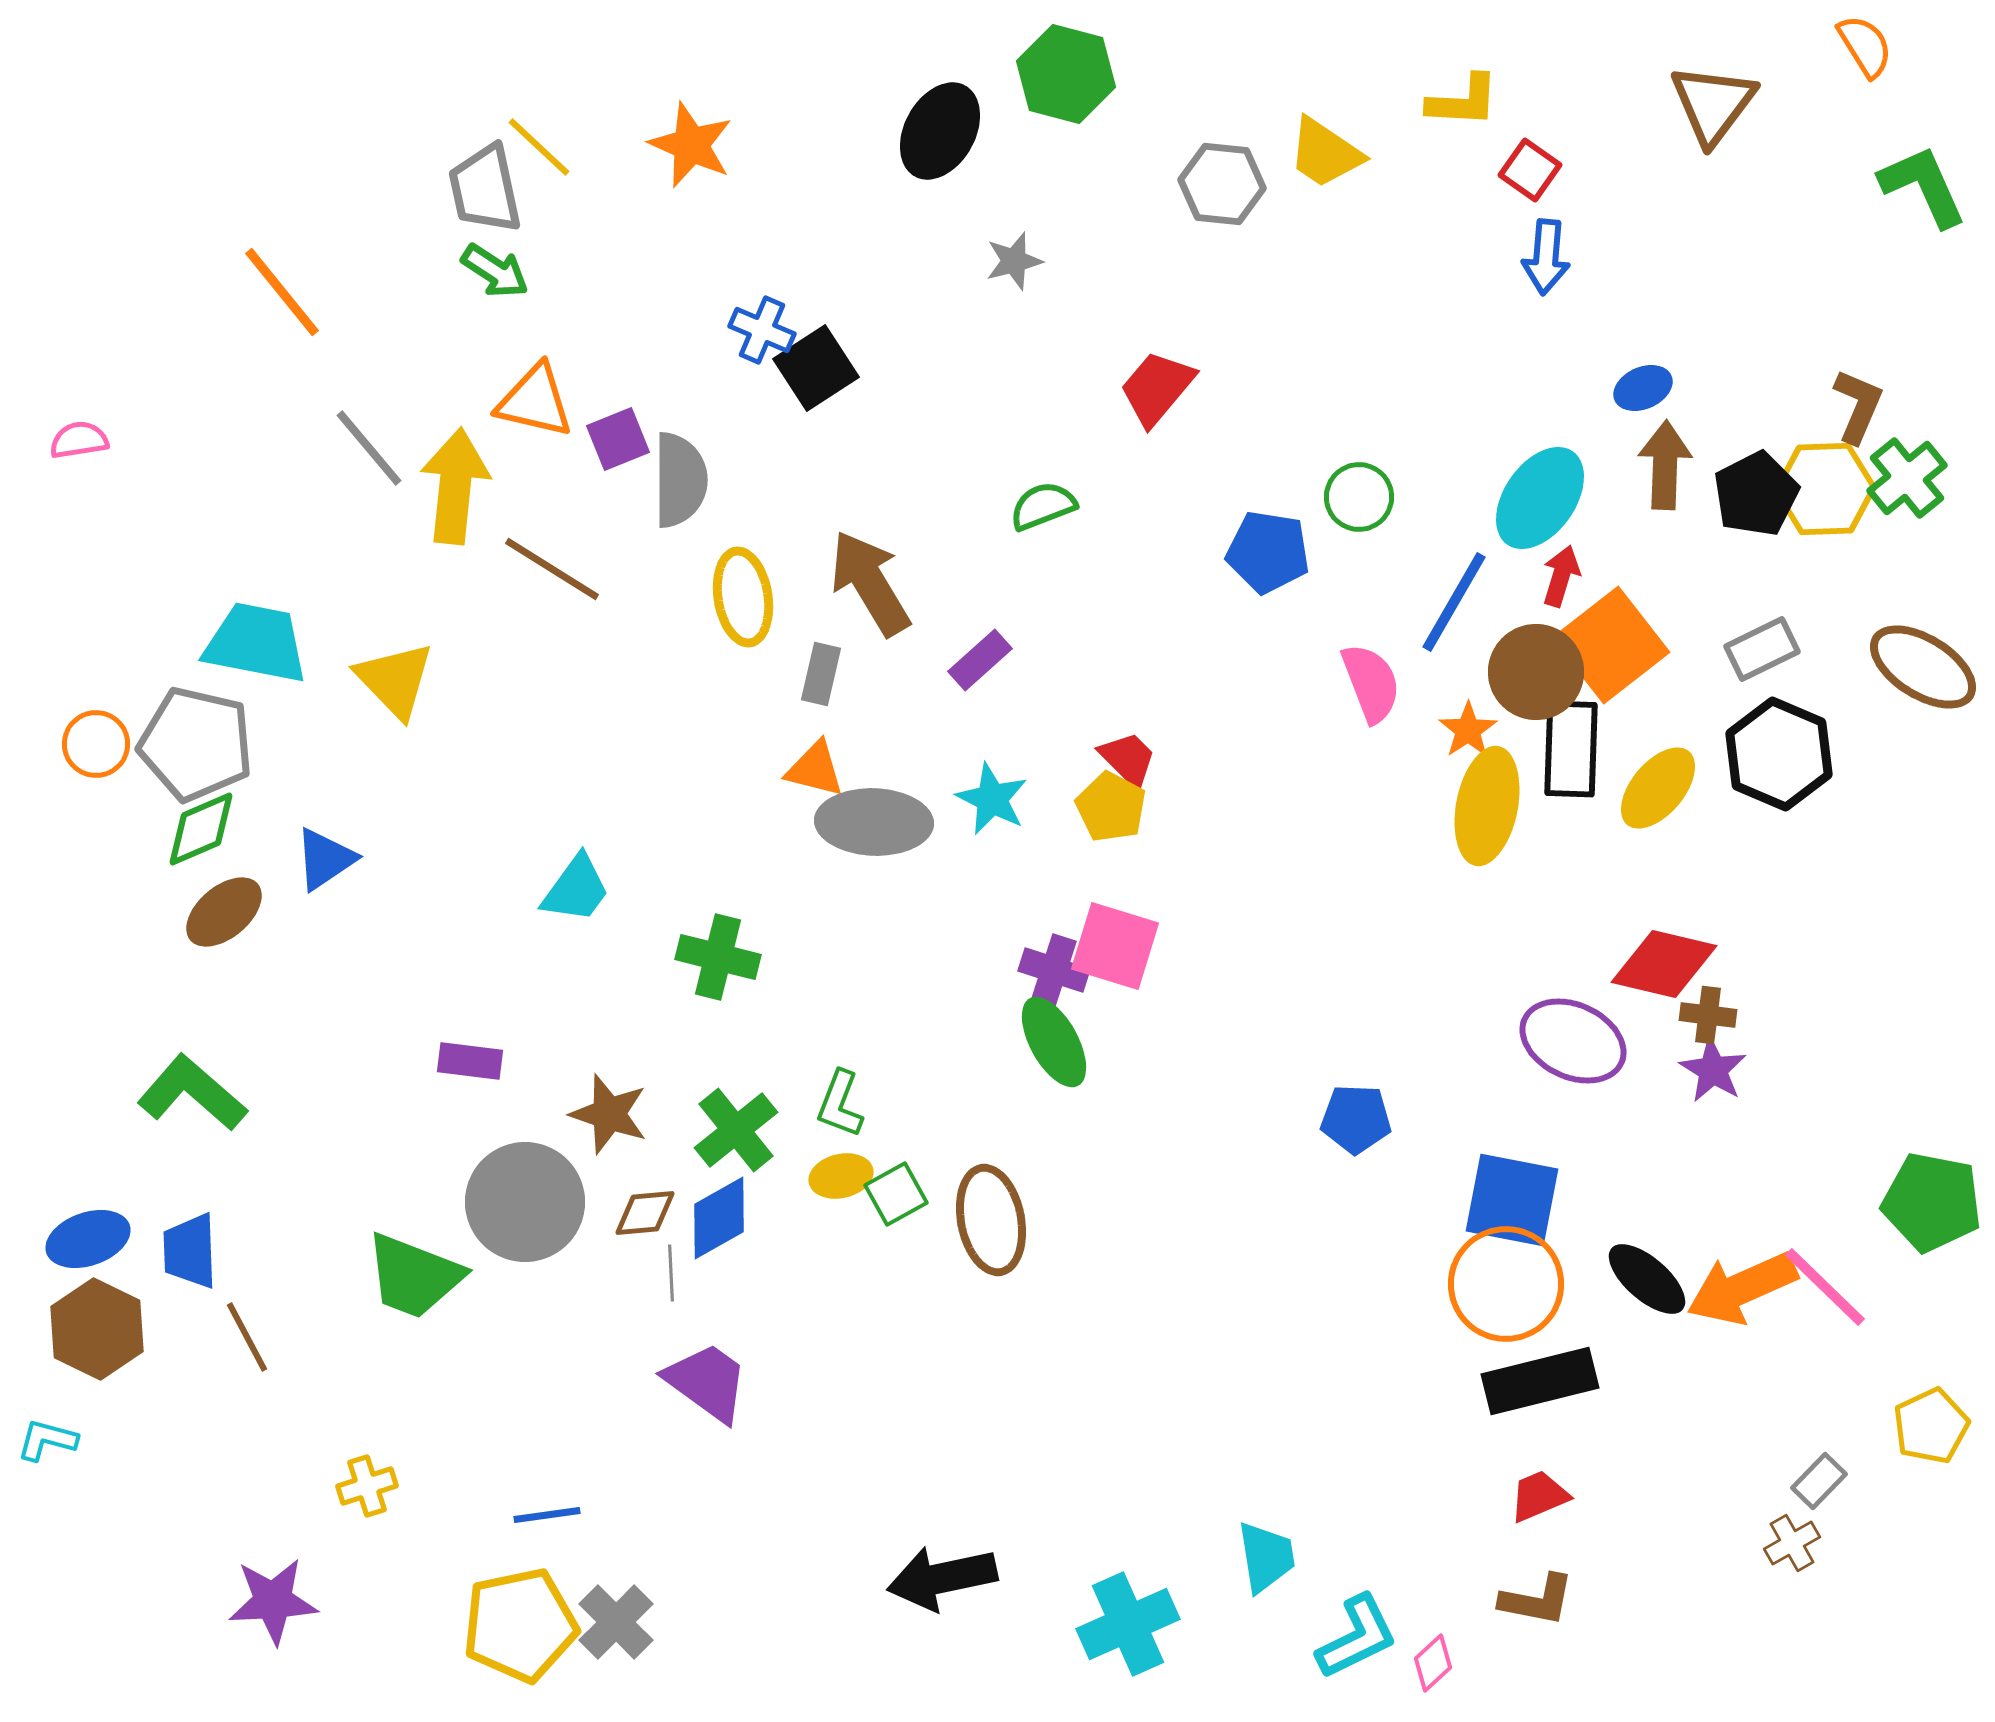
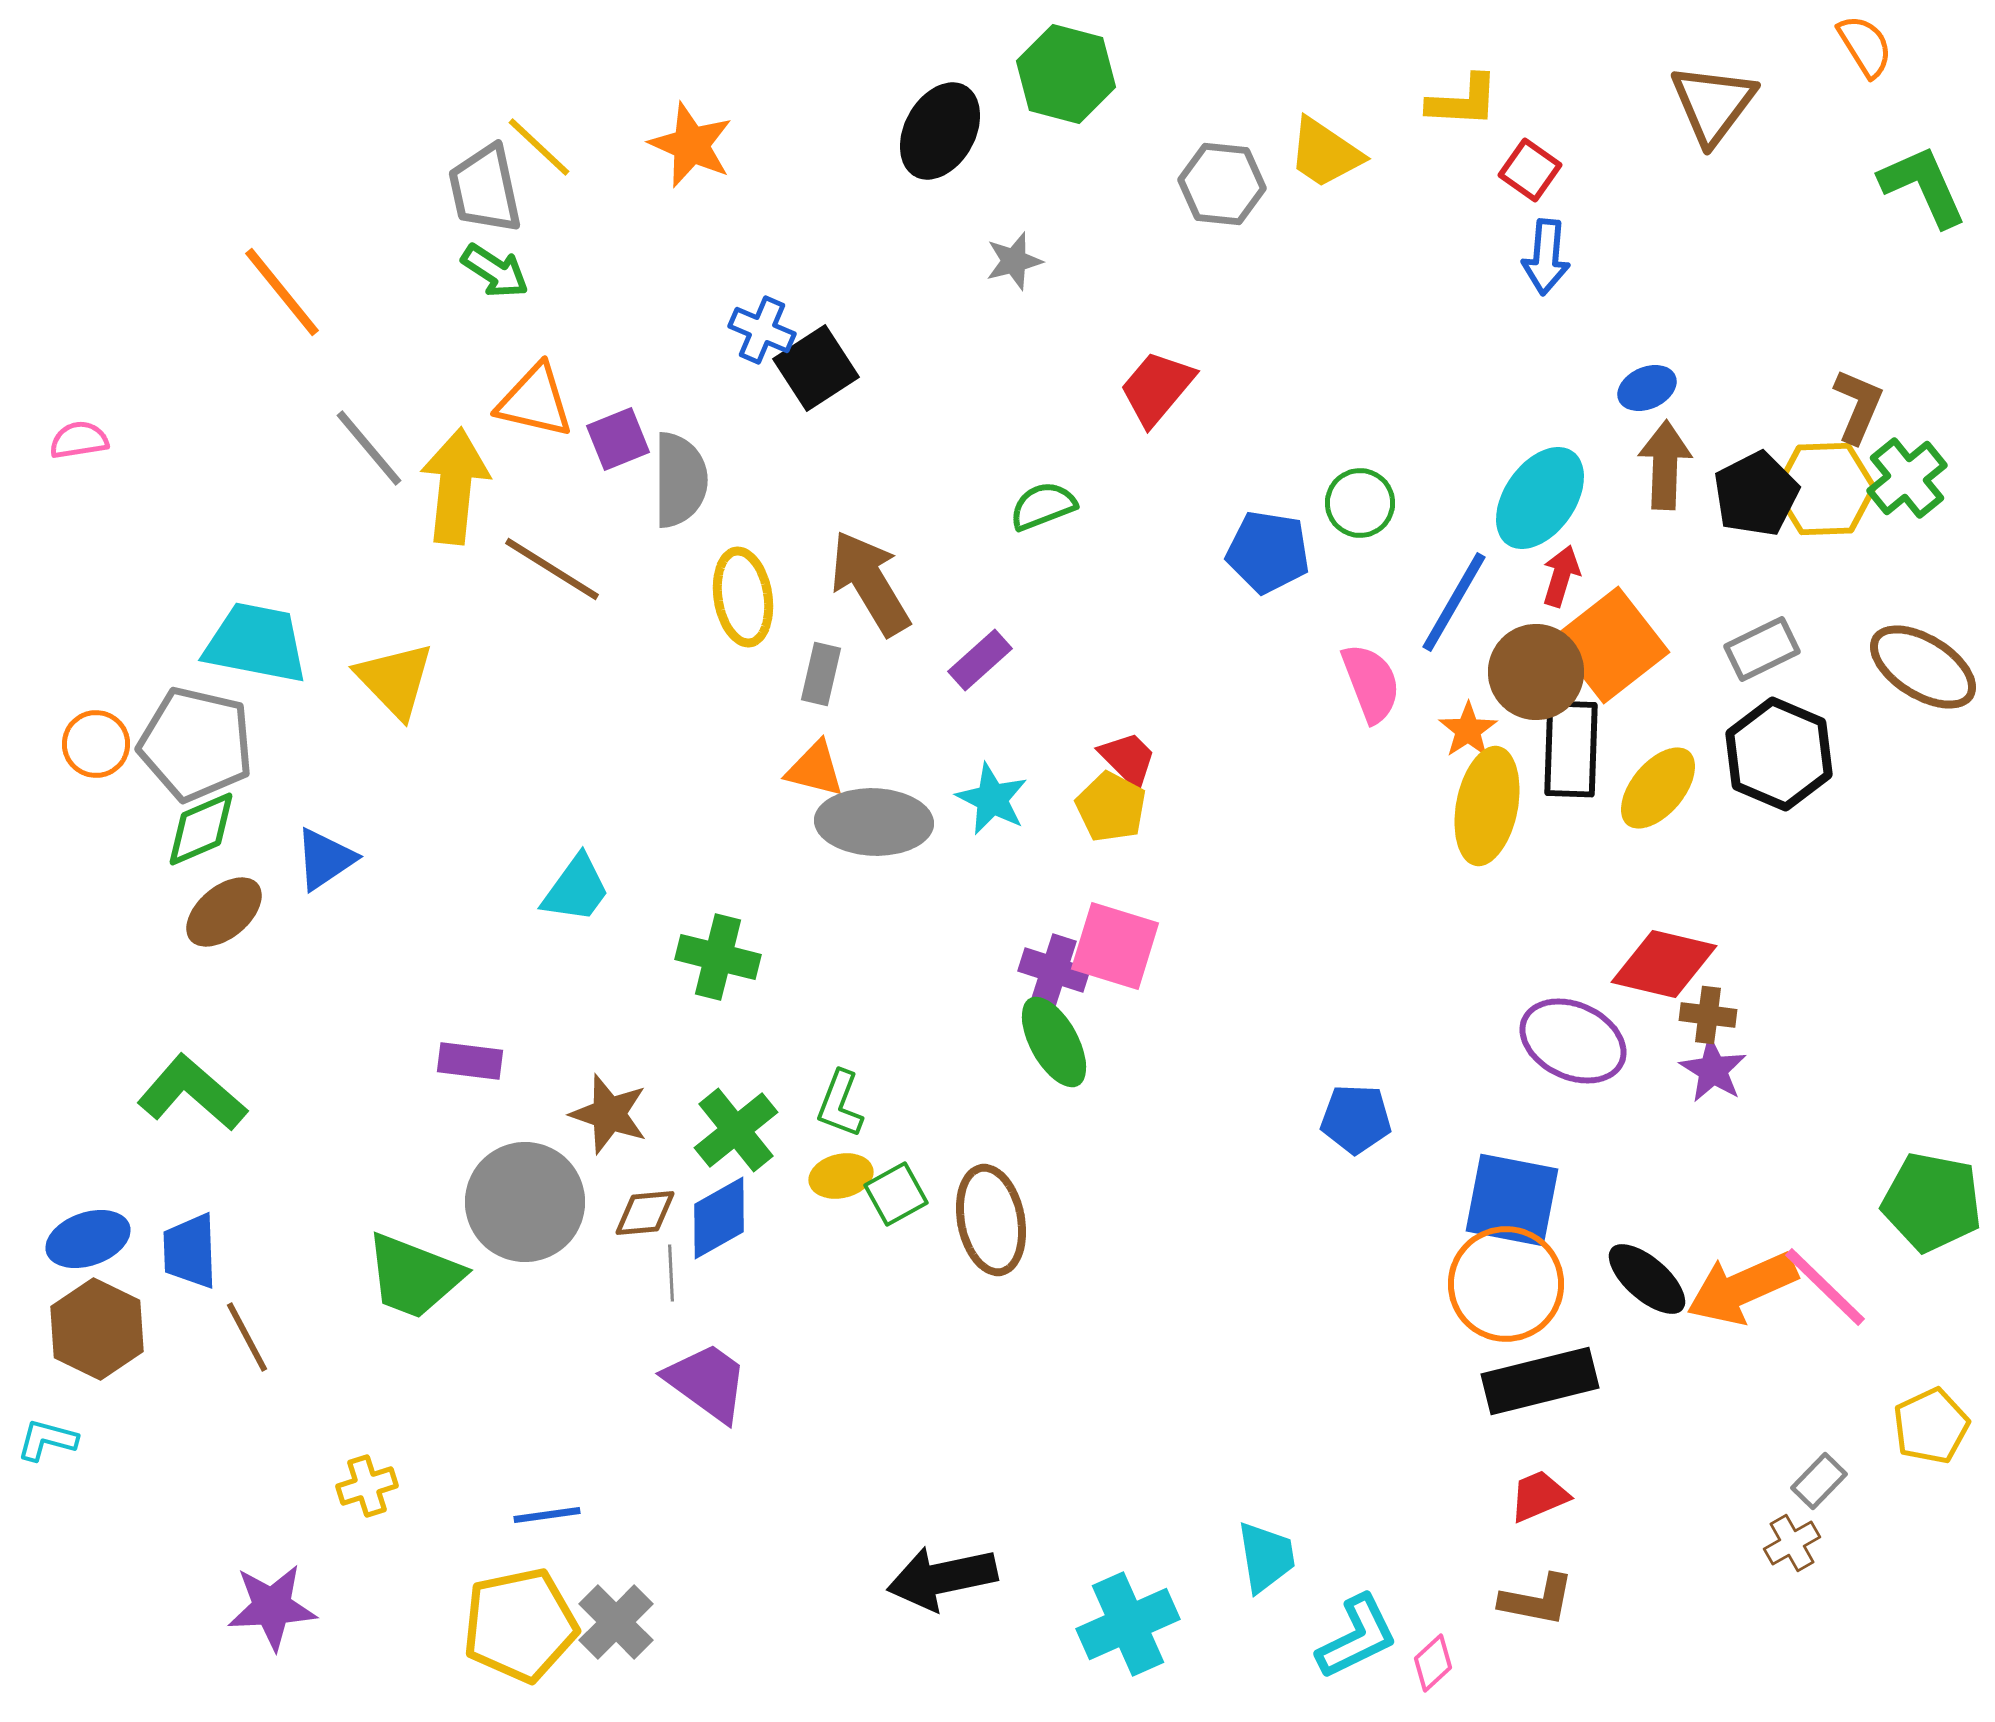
blue ellipse at (1643, 388): moved 4 px right
green circle at (1359, 497): moved 1 px right, 6 px down
purple star at (273, 1601): moved 1 px left, 6 px down
